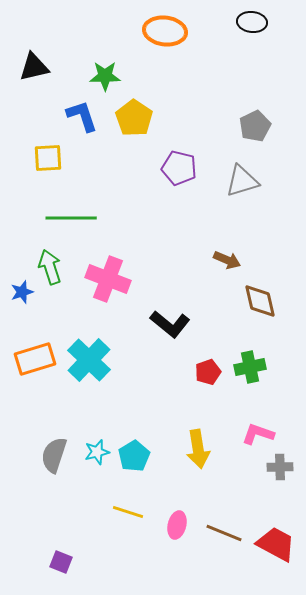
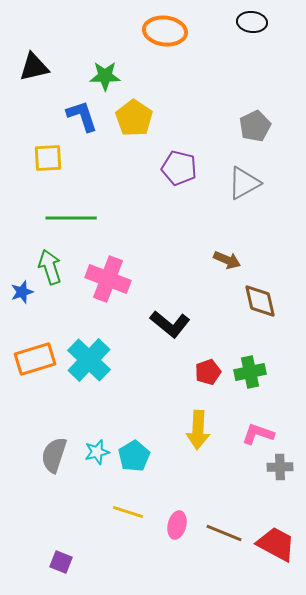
gray triangle: moved 2 px right, 2 px down; rotated 12 degrees counterclockwise
green cross: moved 5 px down
yellow arrow: moved 19 px up; rotated 12 degrees clockwise
